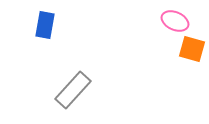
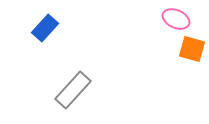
pink ellipse: moved 1 px right, 2 px up
blue rectangle: moved 3 px down; rotated 32 degrees clockwise
